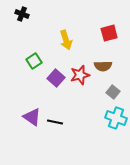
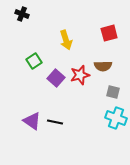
gray square: rotated 24 degrees counterclockwise
purple triangle: moved 4 px down
